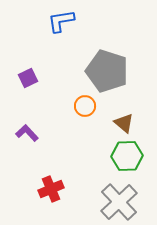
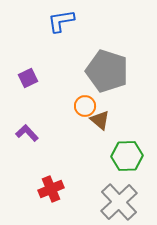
brown triangle: moved 24 px left, 3 px up
